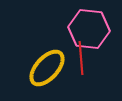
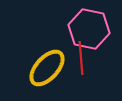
pink hexagon: rotated 6 degrees clockwise
